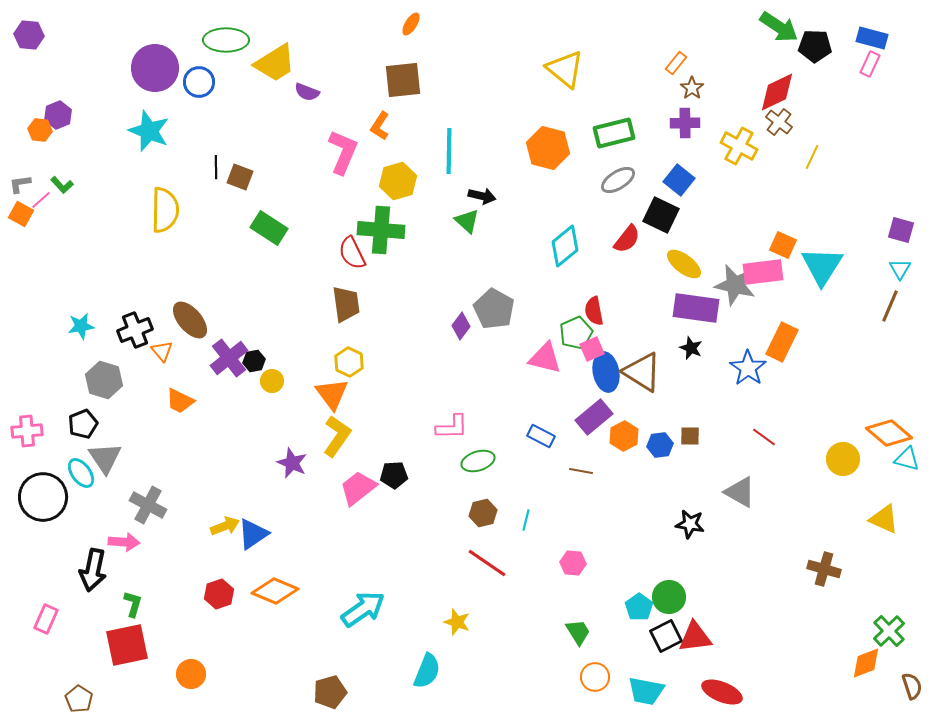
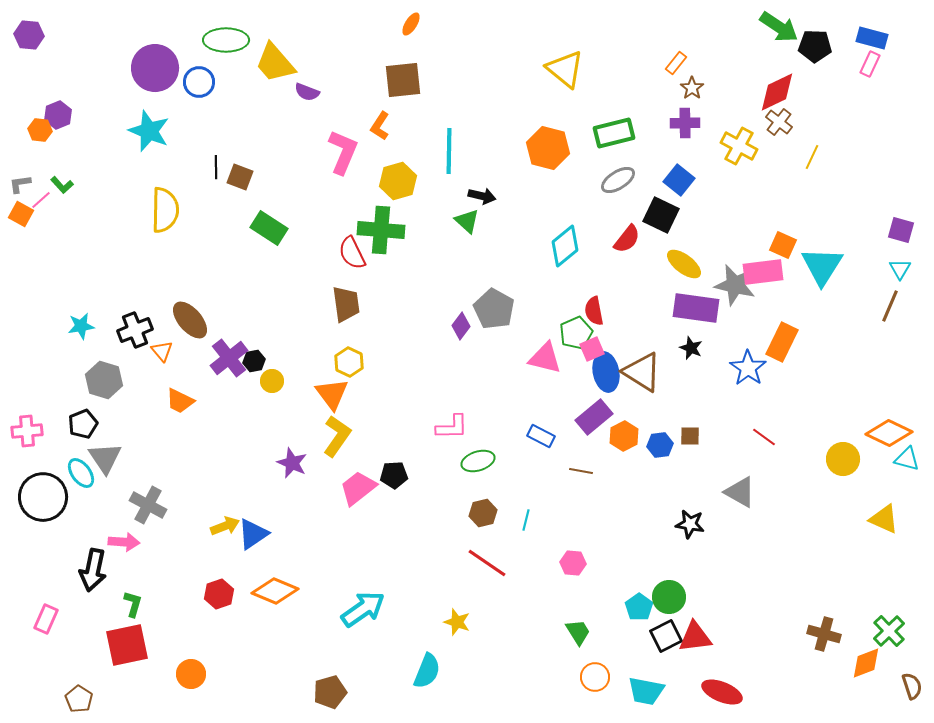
yellow trapezoid at (275, 63): rotated 81 degrees clockwise
orange diamond at (889, 433): rotated 15 degrees counterclockwise
brown cross at (824, 569): moved 65 px down
